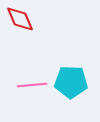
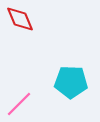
pink line: moved 13 px left, 19 px down; rotated 40 degrees counterclockwise
